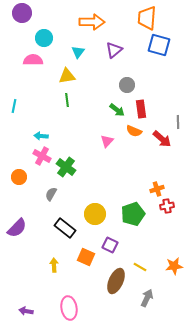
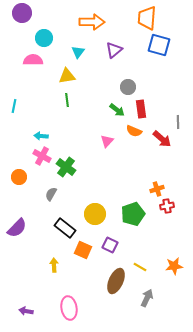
gray circle: moved 1 px right, 2 px down
orange square: moved 3 px left, 7 px up
